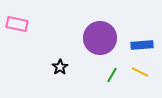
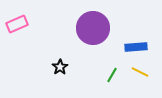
pink rectangle: rotated 35 degrees counterclockwise
purple circle: moved 7 px left, 10 px up
blue rectangle: moved 6 px left, 2 px down
